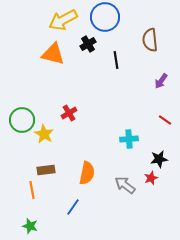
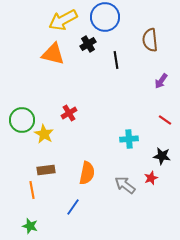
black star: moved 3 px right, 3 px up; rotated 18 degrees clockwise
